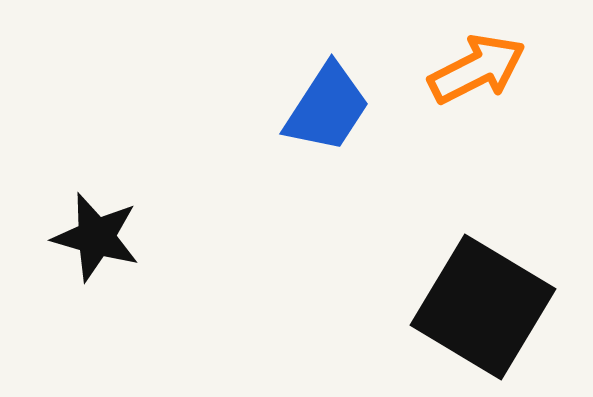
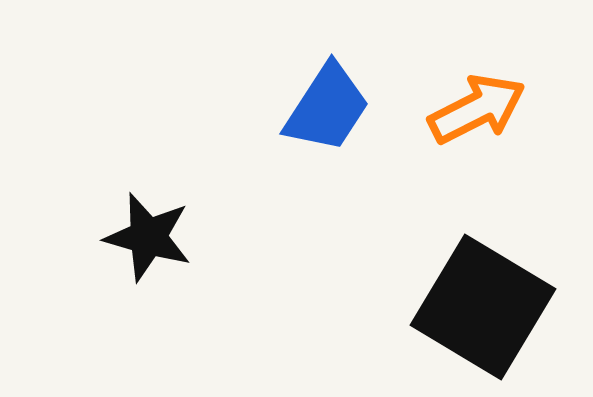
orange arrow: moved 40 px down
black star: moved 52 px right
